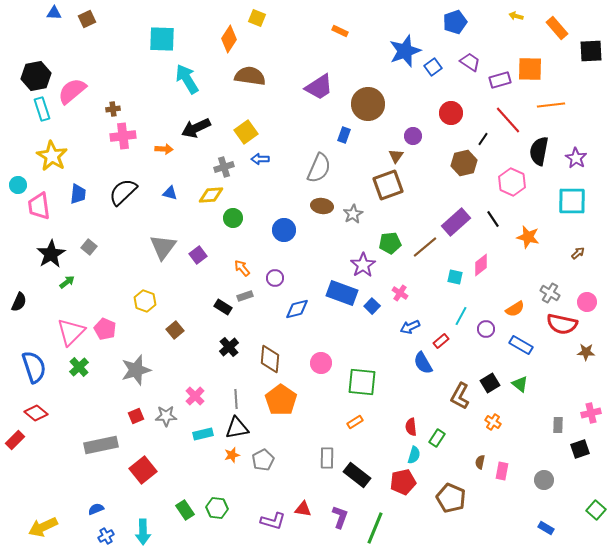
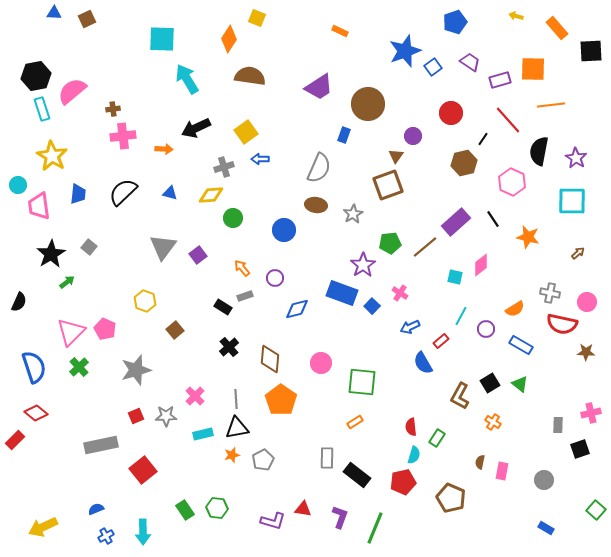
orange square at (530, 69): moved 3 px right
brown ellipse at (322, 206): moved 6 px left, 1 px up
gray cross at (550, 293): rotated 18 degrees counterclockwise
